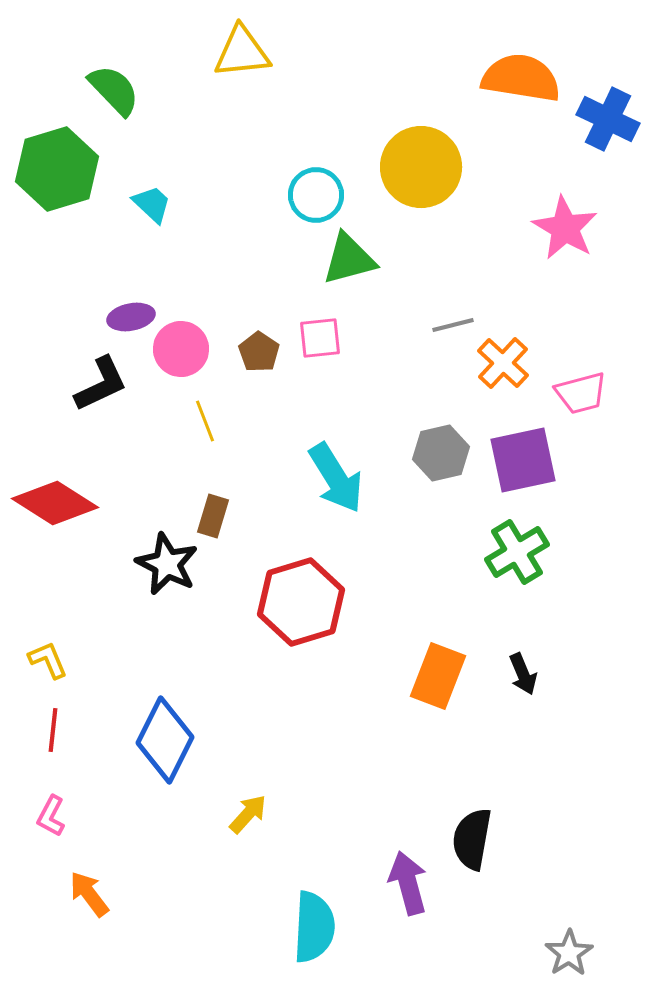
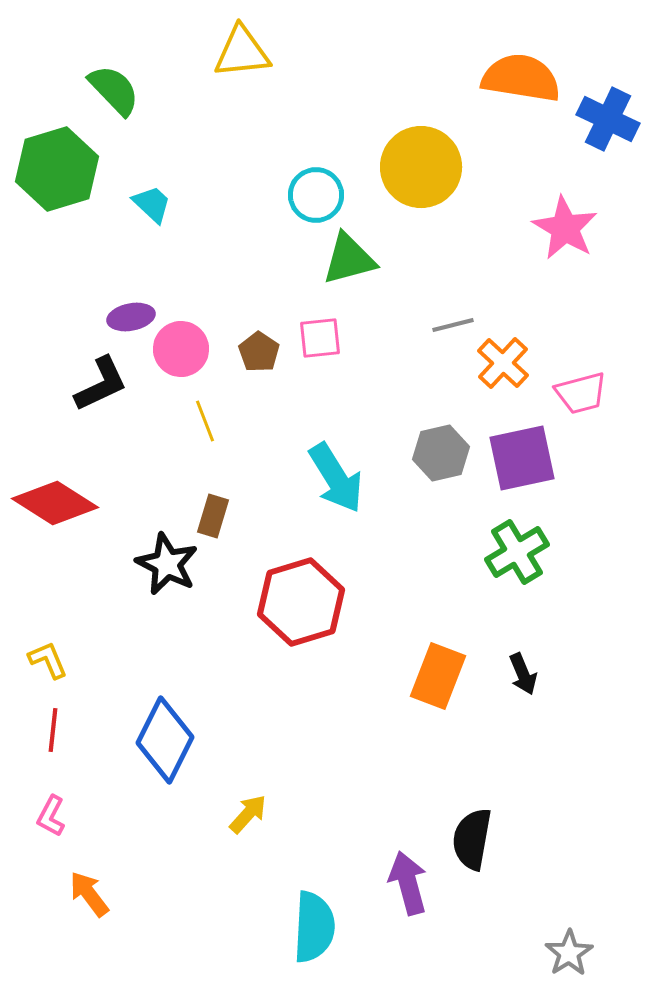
purple square: moved 1 px left, 2 px up
